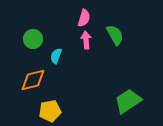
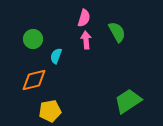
green semicircle: moved 2 px right, 3 px up
orange diamond: moved 1 px right
